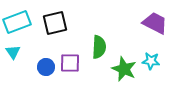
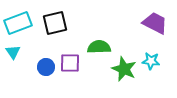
cyan rectangle: moved 1 px right, 1 px down
green semicircle: rotated 95 degrees counterclockwise
